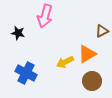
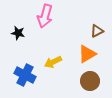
brown triangle: moved 5 px left
yellow arrow: moved 12 px left
blue cross: moved 1 px left, 2 px down
brown circle: moved 2 px left
